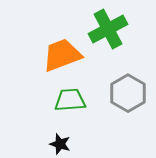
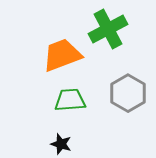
black star: moved 1 px right
